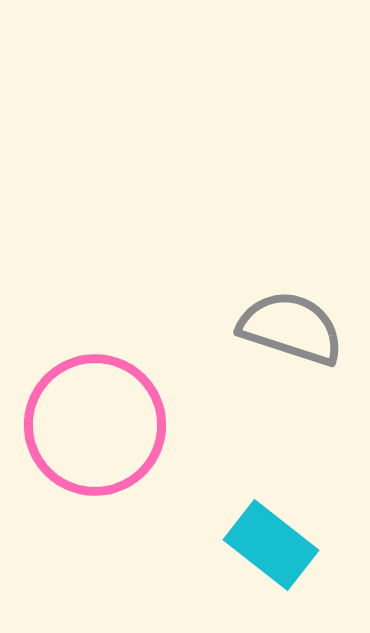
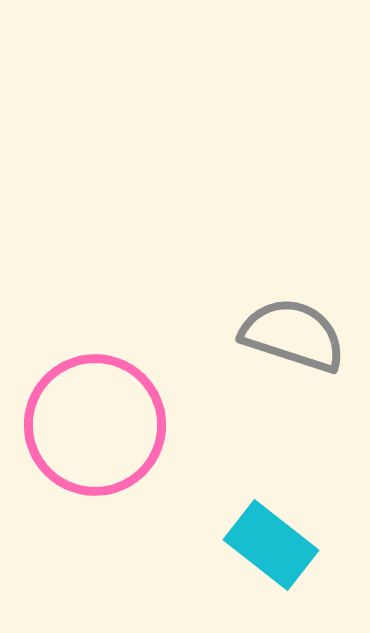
gray semicircle: moved 2 px right, 7 px down
